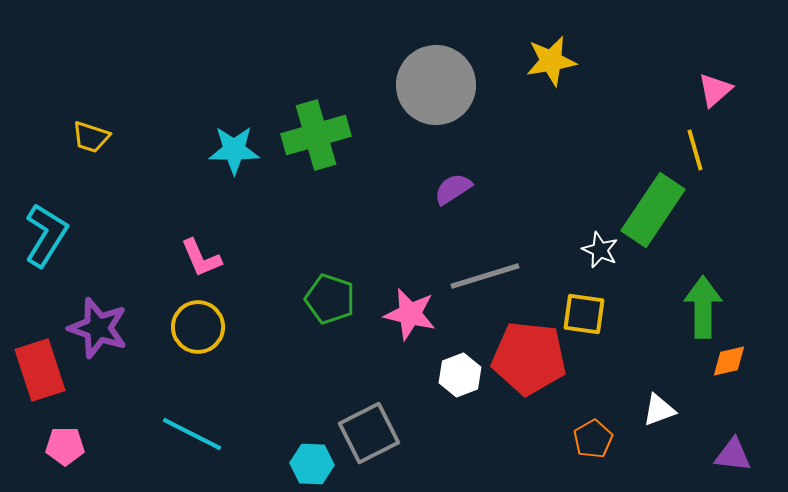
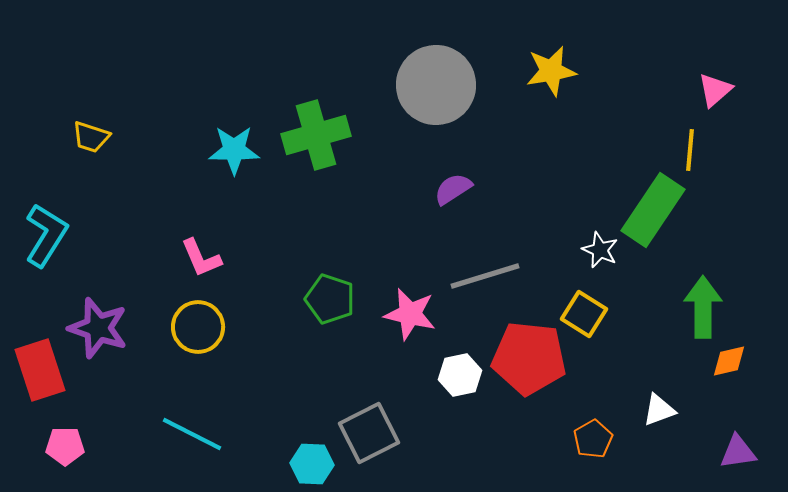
yellow star: moved 10 px down
yellow line: moved 5 px left; rotated 21 degrees clockwise
yellow square: rotated 24 degrees clockwise
white hexagon: rotated 9 degrees clockwise
purple triangle: moved 5 px right, 3 px up; rotated 15 degrees counterclockwise
